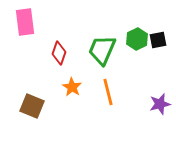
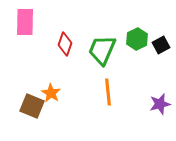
pink rectangle: rotated 8 degrees clockwise
black square: moved 3 px right, 5 px down; rotated 18 degrees counterclockwise
red diamond: moved 6 px right, 9 px up
orange star: moved 21 px left, 6 px down
orange line: rotated 8 degrees clockwise
